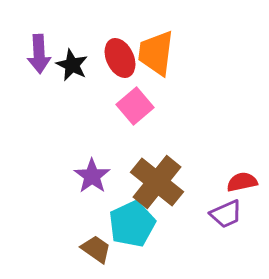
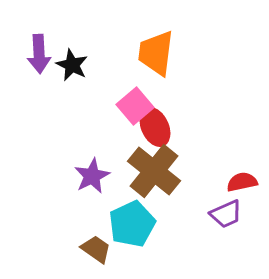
red ellipse: moved 35 px right, 69 px down
purple star: rotated 9 degrees clockwise
brown cross: moved 3 px left, 11 px up
